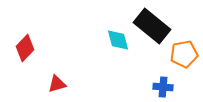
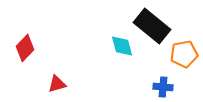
cyan diamond: moved 4 px right, 6 px down
